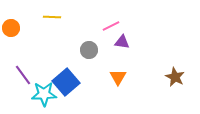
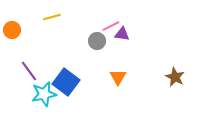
yellow line: rotated 18 degrees counterclockwise
orange circle: moved 1 px right, 2 px down
purple triangle: moved 8 px up
gray circle: moved 8 px right, 9 px up
purple line: moved 6 px right, 4 px up
blue square: rotated 12 degrees counterclockwise
cyan star: rotated 10 degrees counterclockwise
